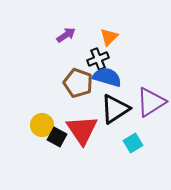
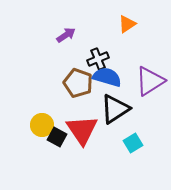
orange triangle: moved 18 px right, 13 px up; rotated 12 degrees clockwise
purple triangle: moved 1 px left, 21 px up
